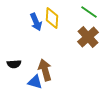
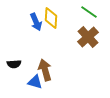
yellow diamond: moved 1 px left
